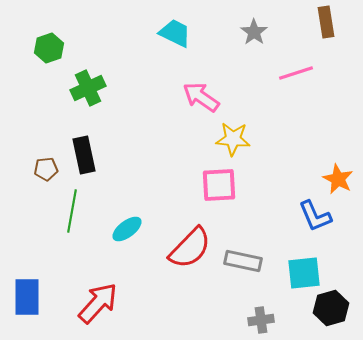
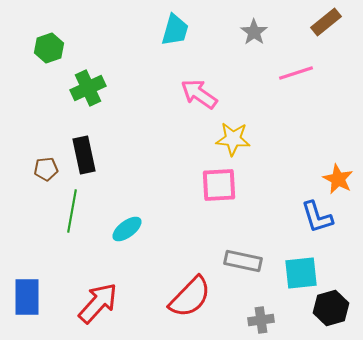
brown rectangle: rotated 60 degrees clockwise
cyan trapezoid: moved 3 px up; rotated 80 degrees clockwise
pink arrow: moved 2 px left, 3 px up
blue L-shape: moved 2 px right, 1 px down; rotated 6 degrees clockwise
red semicircle: moved 49 px down
cyan square: moved 3 px left
